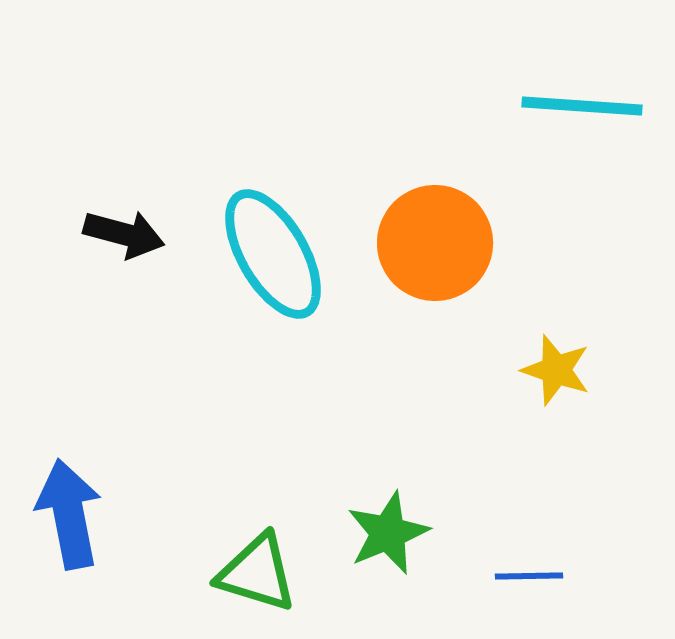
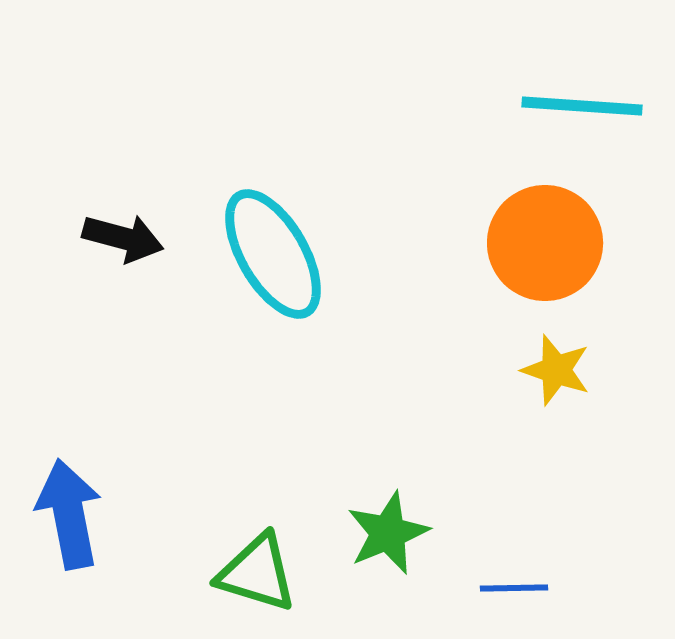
black arrow: moved 1 px left, 4 px down
orange circle: moved 110 px right
blue line: moved 15 px left, 12 px down
